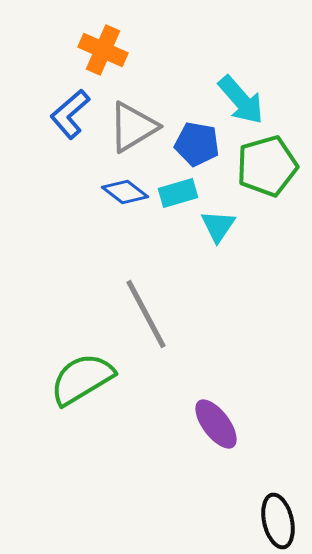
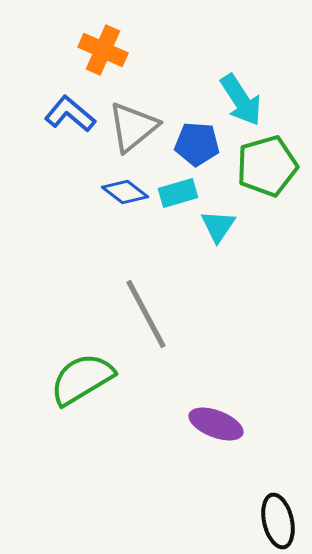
cyan arrow: rotated 8 degrees clockwise
blue L-shape: rotated 81 degrees clockwise
gray triangle: rotated 8 degrees counterclockwise
blue pentagon: rotated 6 degrees counterclockwise
purple ellipse: rotated 32 degrees counterclockwise
